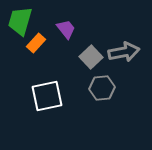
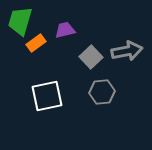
purple trapezoid: moved 1 px left, 1 px down; rotated 65 degrees counterclockwise
orange rectangle: rotated 12 degrees clockwise
gray arrow: moved 3 px right, 1 px up
gray hexagon: moved 4 px down
